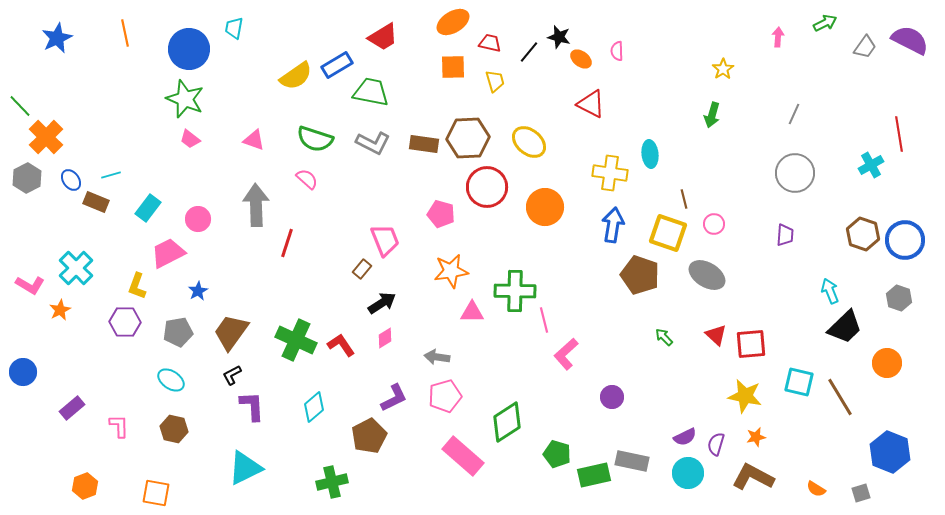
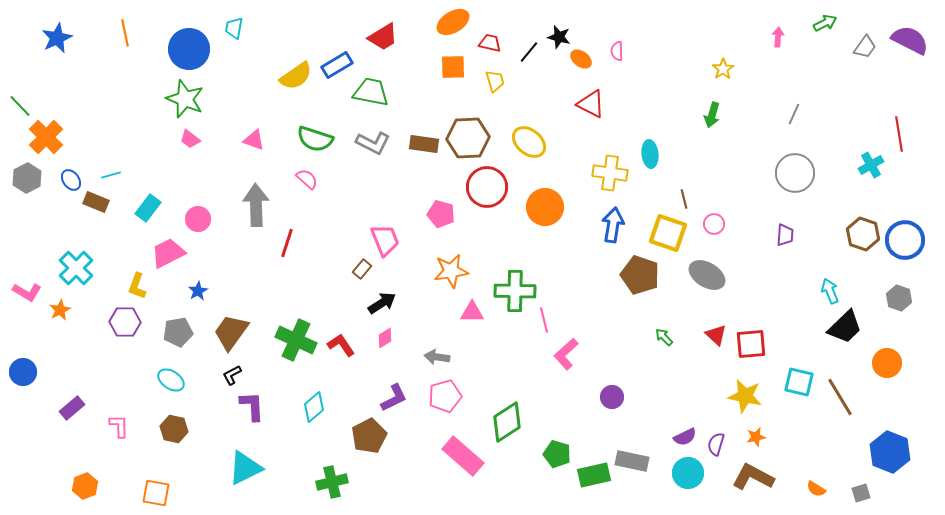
pink L-shape at (30, 285): moved 3 px left, 7 px down
